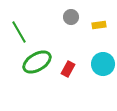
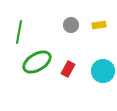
gray circle: moved 8 px down
green line: rotated 40 degrees clockwise
cyan circle: moved 7 px down
